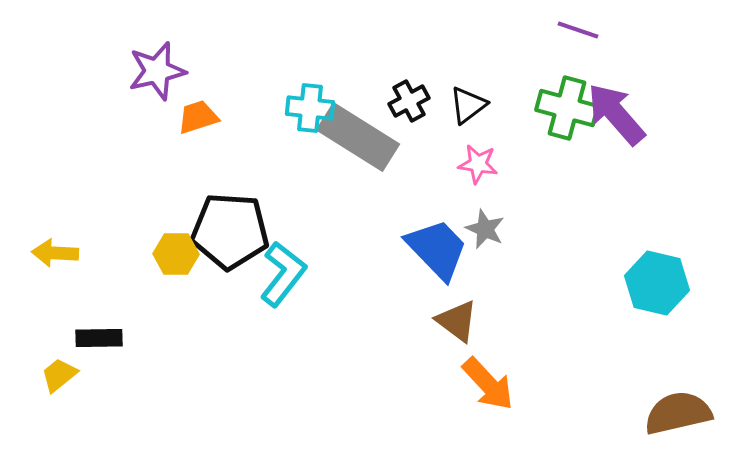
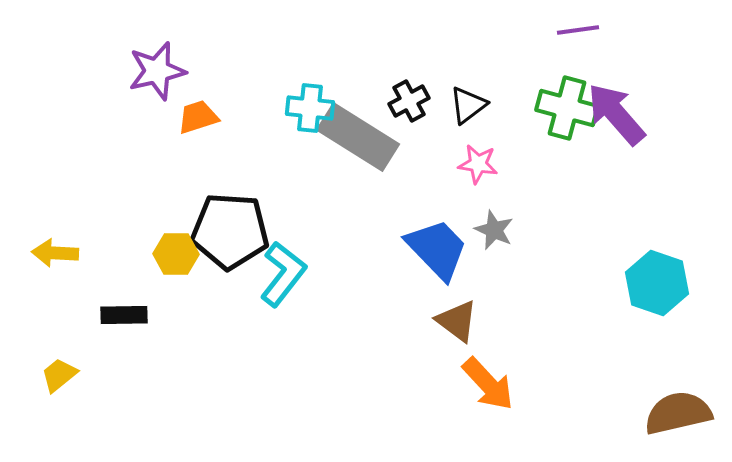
purple line: rotated 27 degrees counterclockwise
gray star: moved 9 px right, 1 px down
cyan hexagon: rotated 6 degrees clockwise
black rectangle: moved 25 px right, 23 px up
